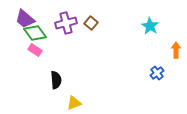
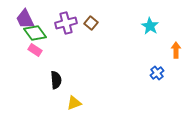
purple trapezoid: rotated 25 degrees clockwise
